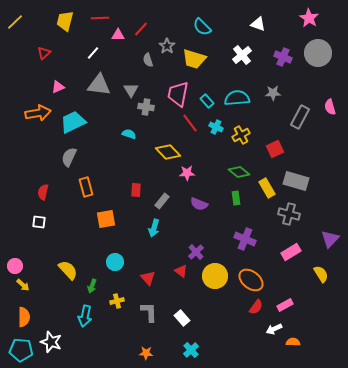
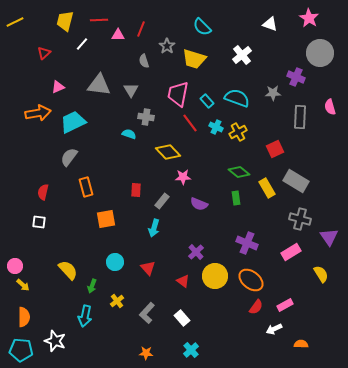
red line at (100, 18): moved 1 px left, 2 px down
yellow line at (15, 22): rotated 18 degrees clockwise
white triangle at (258, 24): moved 12 px right
red line at (141, 29): rotated 21 degrees counterclockwise
white line at (93, 53): moved 11 px left, 9 px up
gray circle at (318, 53): moved 2 px right
purple cross at (283, 57): moved 13 px right, 20 px down
gray semicircle at (148, 60): moved 4 px left, 1 px down
cyan semicircle at (237, 98): rotated 25 degrees clockwise
gray cross at (146, 107): moved 10 px down
gray rectangle at (300, 117): rotated 25 degrees counterclockwise
yellow cross at (241, 135): moved 3 px left, 3 px up
gray semicircle at (69, 157): rotated 12 degrees clockwise
pink star at (187, 173): moved 4 px left, 4 px down
gray rectangle at (296, 181): rotated 15 degrees clockwise
gray cross at (289, 214): moved 11 px right, 5 px down
purple cross at (245, 239): moved 2 px right, 4 px down
purple triangle at (330, 239): moved 1 px left, 2 px up; rotated 18 degrees counterclockwise
red triangle at (181, 271): moved 2 px right, 10 px down
red triangle at (148, 278): moved 10 px up
yellow cross at (117, 301): rotated 24 degrees counterclockwise
gray L-shape at (149, 312): moved 2 px left, 1 px down; rotated 135 degrees counterclockwise
white star at (51, 342): moved 4 px right, 1 px up
orange semicircle at (293, 342): moved 8 px right, 2 px down
